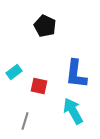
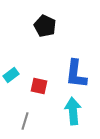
cyan rectangle: moved 3 px left, 3 px down
cyan arrow: rotated 24 degrees clockwise
